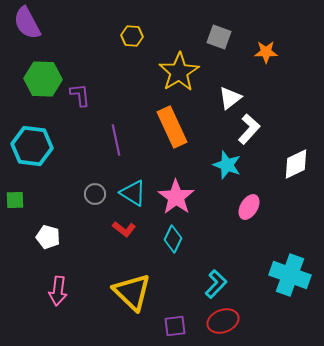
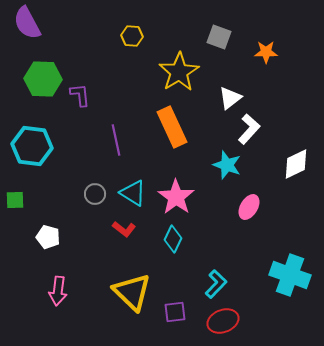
purple square: moved 14 px up
